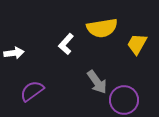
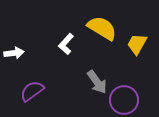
yellow semicircle: rotated 140 degrees counterclockwise
